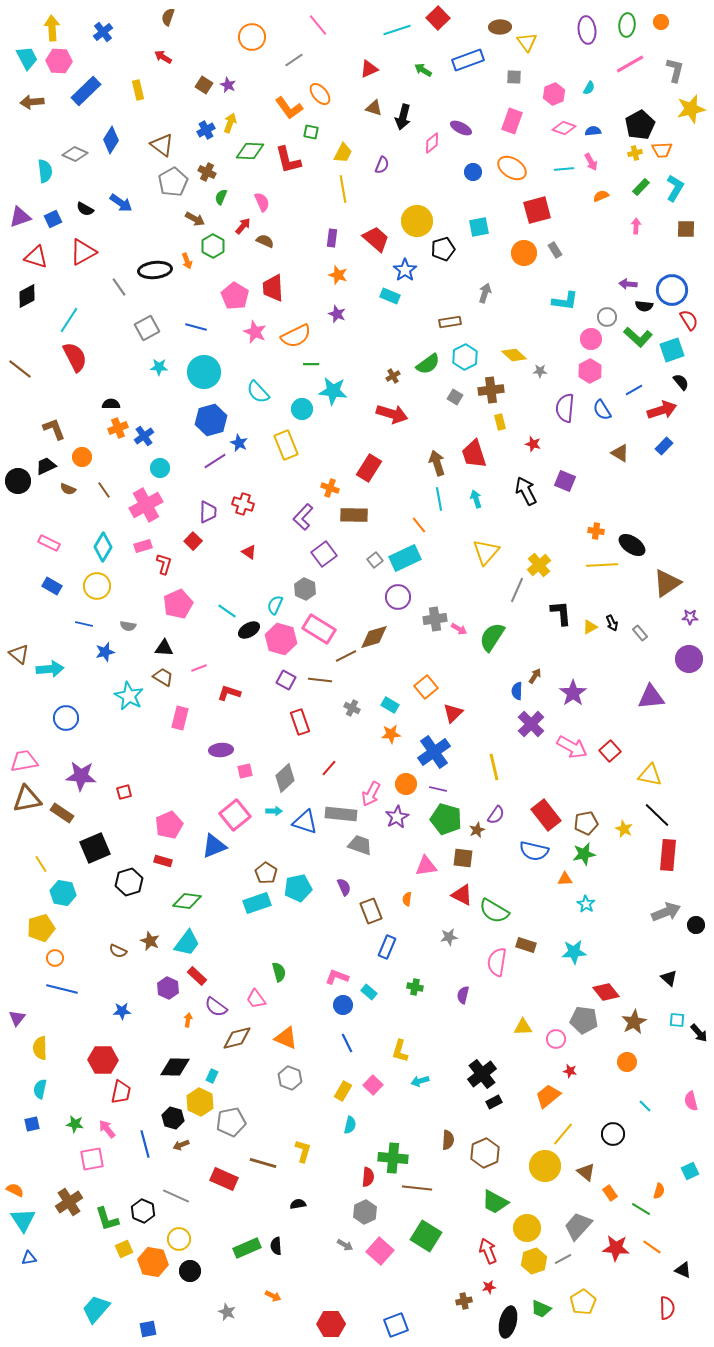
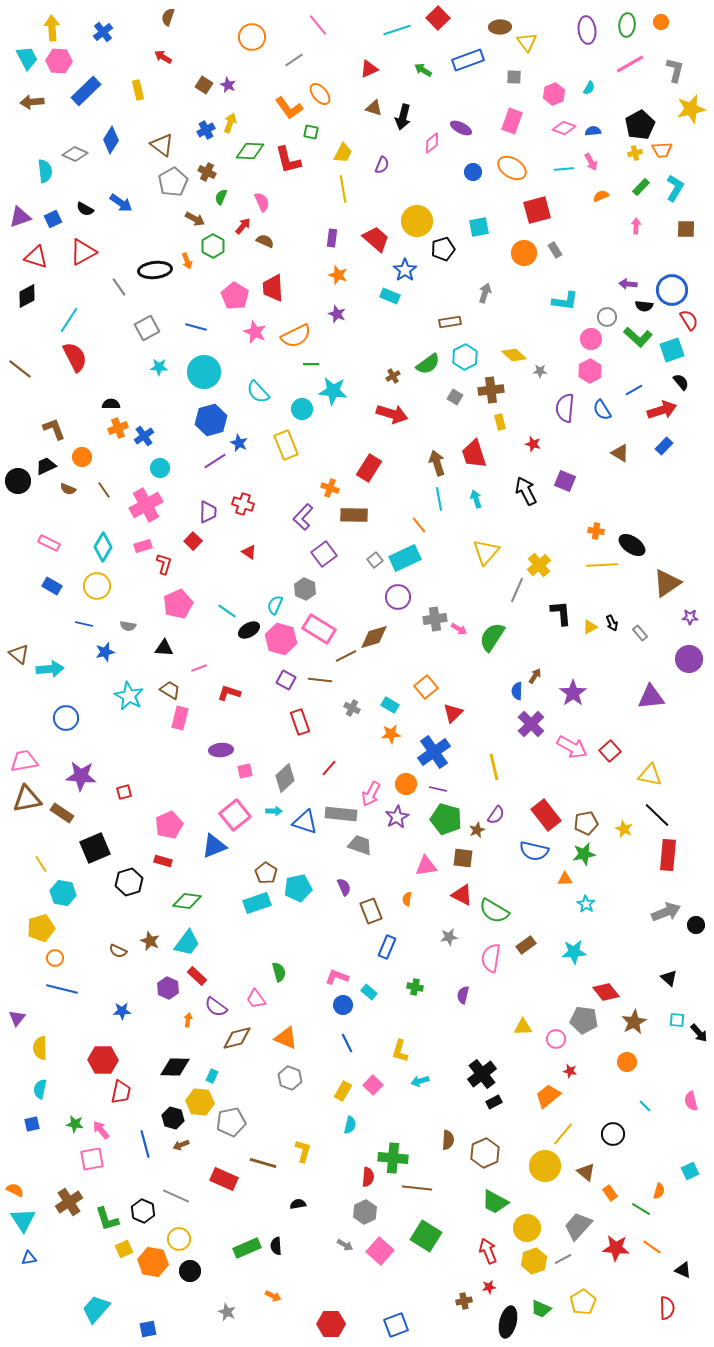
brown trapezoid at (163, 677): moved 7 px right, 13 px down
brown rectangle at (526, 945): rotated 54 degrees counterclockwise
pink semicircle at (497, 962): moved 6 px left, 4 px up
yellow hexagon at (200, 1102): rotated 20 degrees counterclockwise
pink arrow at (107, 1129): moved 6 px left, 1 px down
